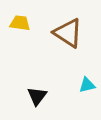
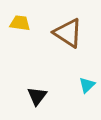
cyan triangle: rotated 30 degrees counterclockwise
